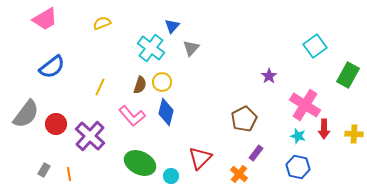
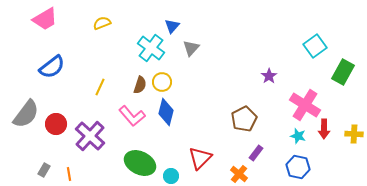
green rectangle: moved 5 px left, 3 px up
